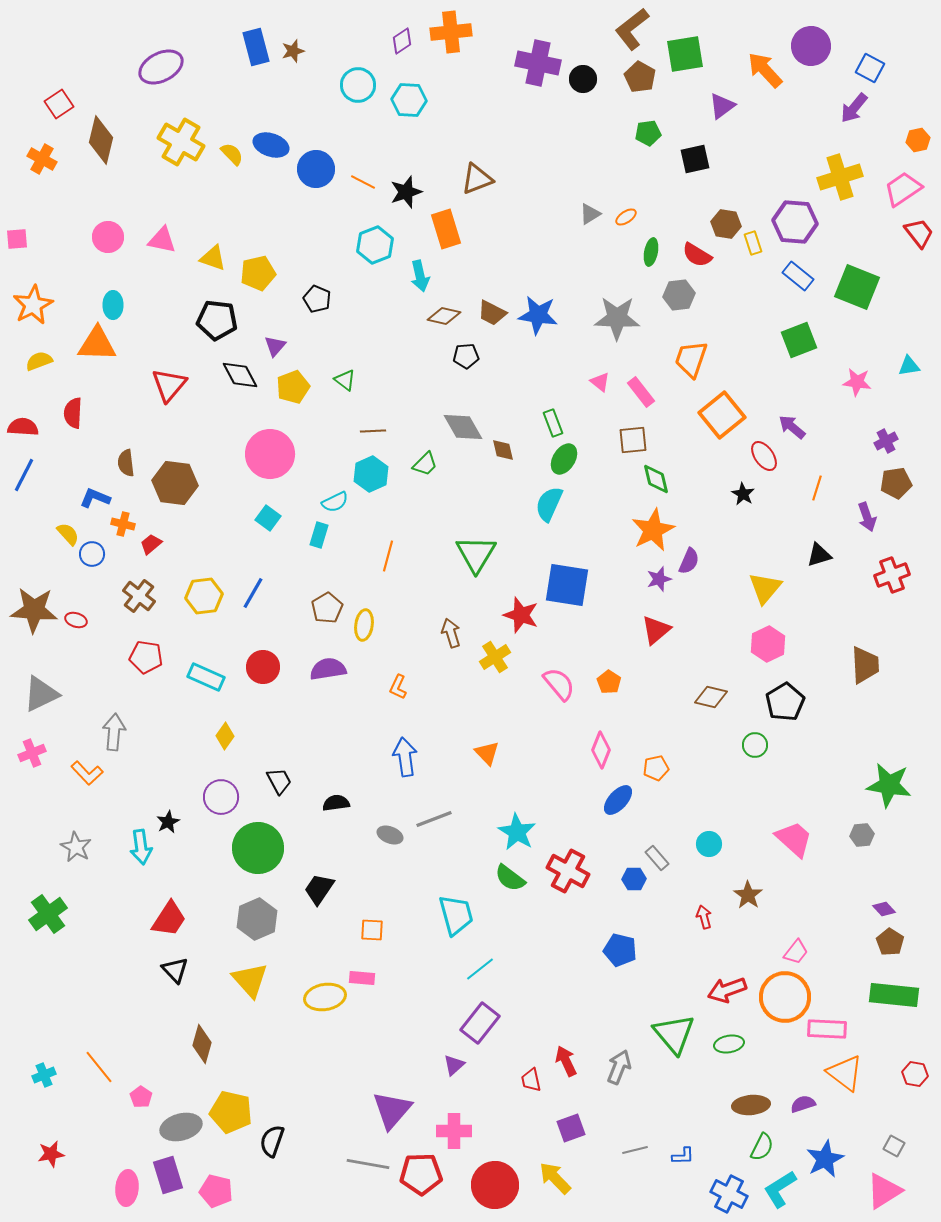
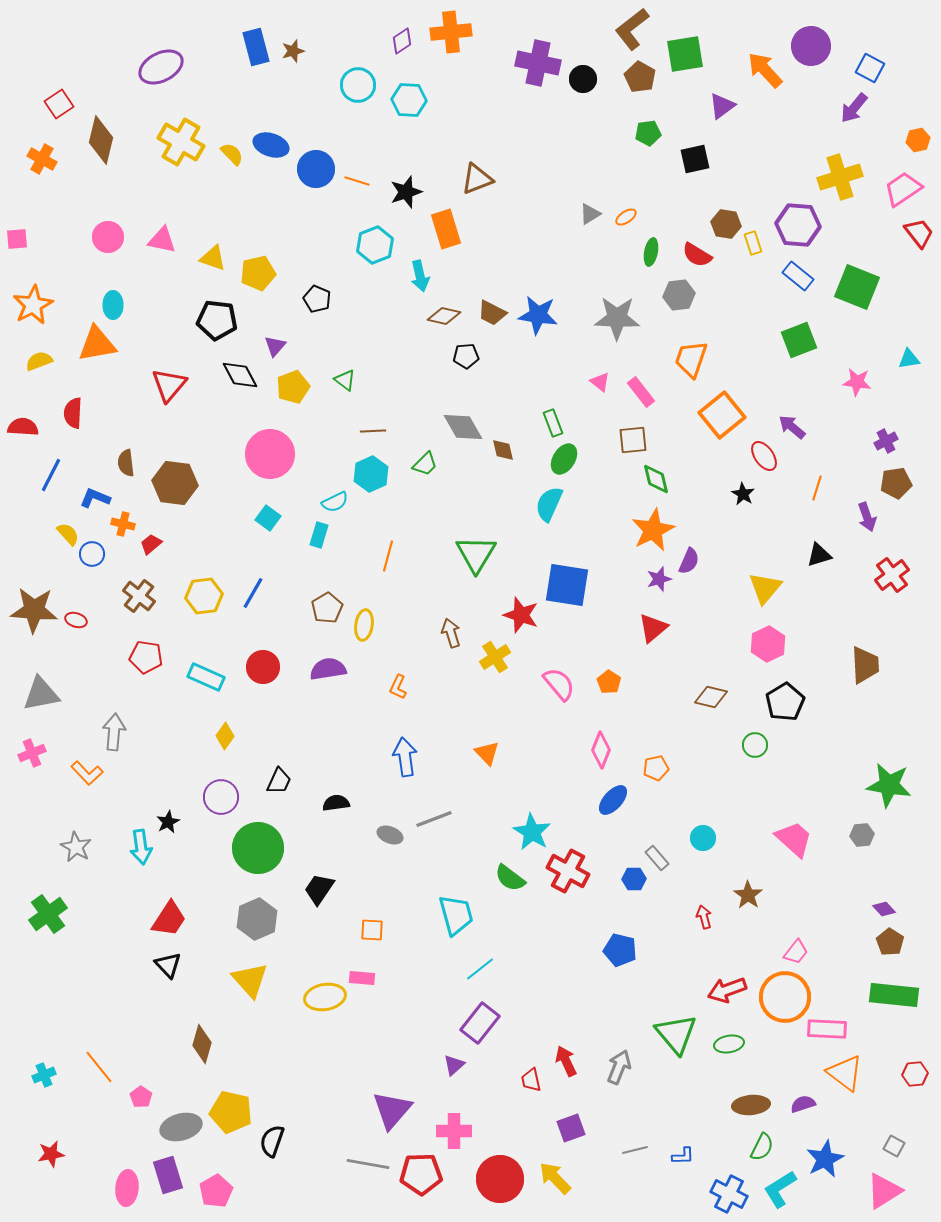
orange line at (363, 182): moved 6 px left, 1 px up; rotated 10 degrees counterclockwise
purple hexagon at (795, 222): moved 3 px right, 3 px down
orange triangle at (97, 344): rotated 12 degrees counterclockwise
cyan triangle at (909, 366): moved 7 px up
blue line at (24, 475): moved 27 px right
red cross at (892, 575): rotated 16 degrees counterclockwise
red triangle at (656, 630): moved 3 px left, 2 px up
gray triangle at (41, 694): rotated 15 degrees clockwise
black trapezoid at (279, 781): rotated 52 degrees clockwise
blue ellipse at (618, 800): moved 5 px left
cyan star at (517, 832): moved 15 px right
cyan circle at (709, 844): moved 6 px left, 6 px up
black triangle at (175, 970): moved 7 px left, 5 px up
green triangle at (674, 1034): moved 2 px right
red hexagon at (915, 1074): rotated 15 degrees counterclockwise
red circle at (495, 1185): moved 5 px right, 6 px up
pink pentagon at (216, 1191): rotated 28 degrees clockwise
